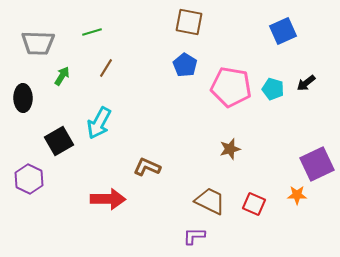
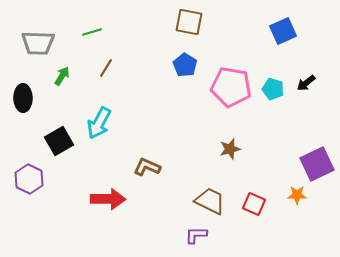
purple L-shape: moved 2 px right, 1 px up
